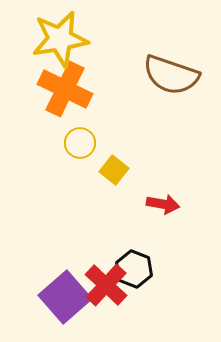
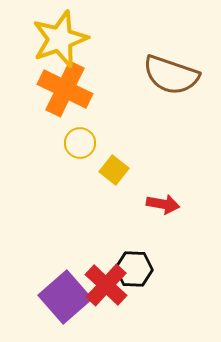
yellow star: rotated 10 degrees counterclockwise
black hexagon: rotated 18 degrees counterclockwise
